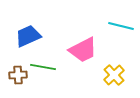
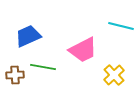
brown cross: moved 3 px left
